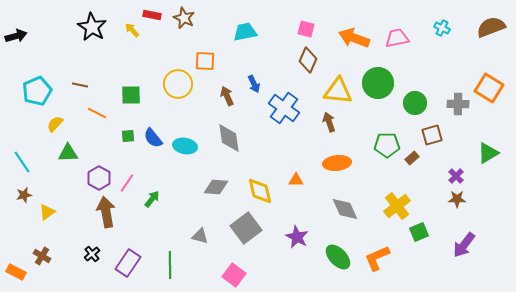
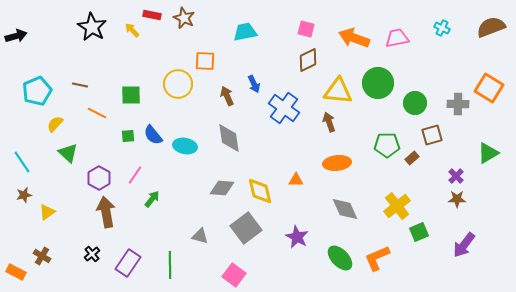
brown diamond at (308, 60): rotated 40 degrees clockwise
blue semicircle at (153, 138): moved 3 px up
green triangle at (68, 153): rotated 45 degrees clockwise
pink line at (127, 183): moved 8 px right, 8 px up
gray diamond at (216, 187): moved 6 px right, 1 px down
green ellipse at (338, 257): moved 2 px right, 1 px down
